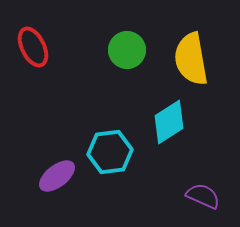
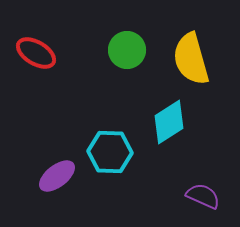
red ellipse: moved 3 px right, 6 px down; rotated 33 degrees counterclockwise
yellow semicircle: rotated 6 degrees counterclockwise
cyan hexagon: rotated 9 degrees clockwise
